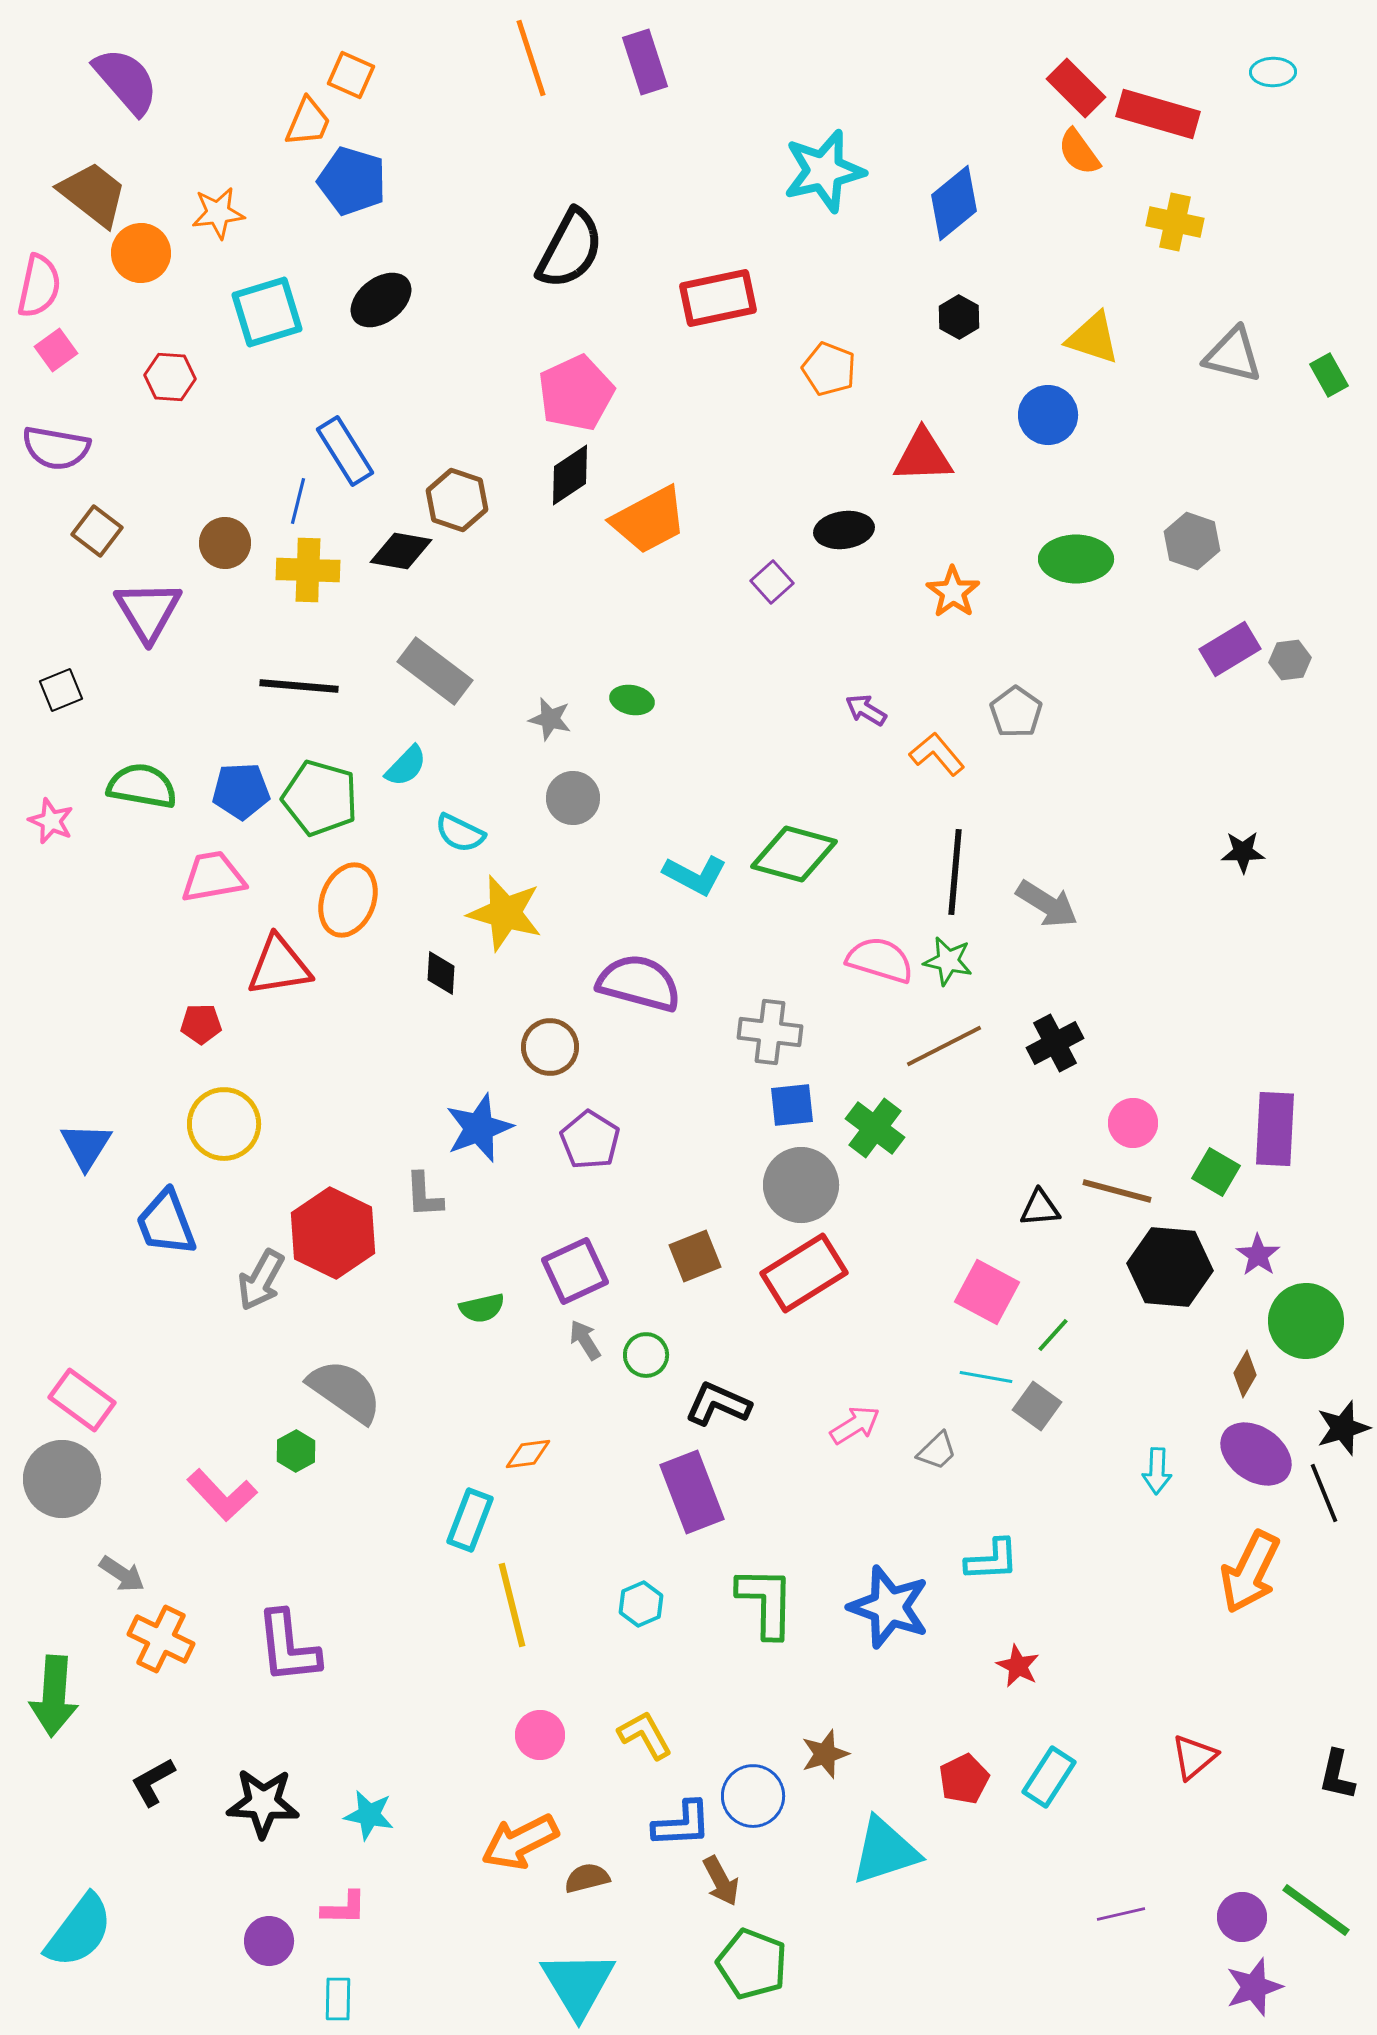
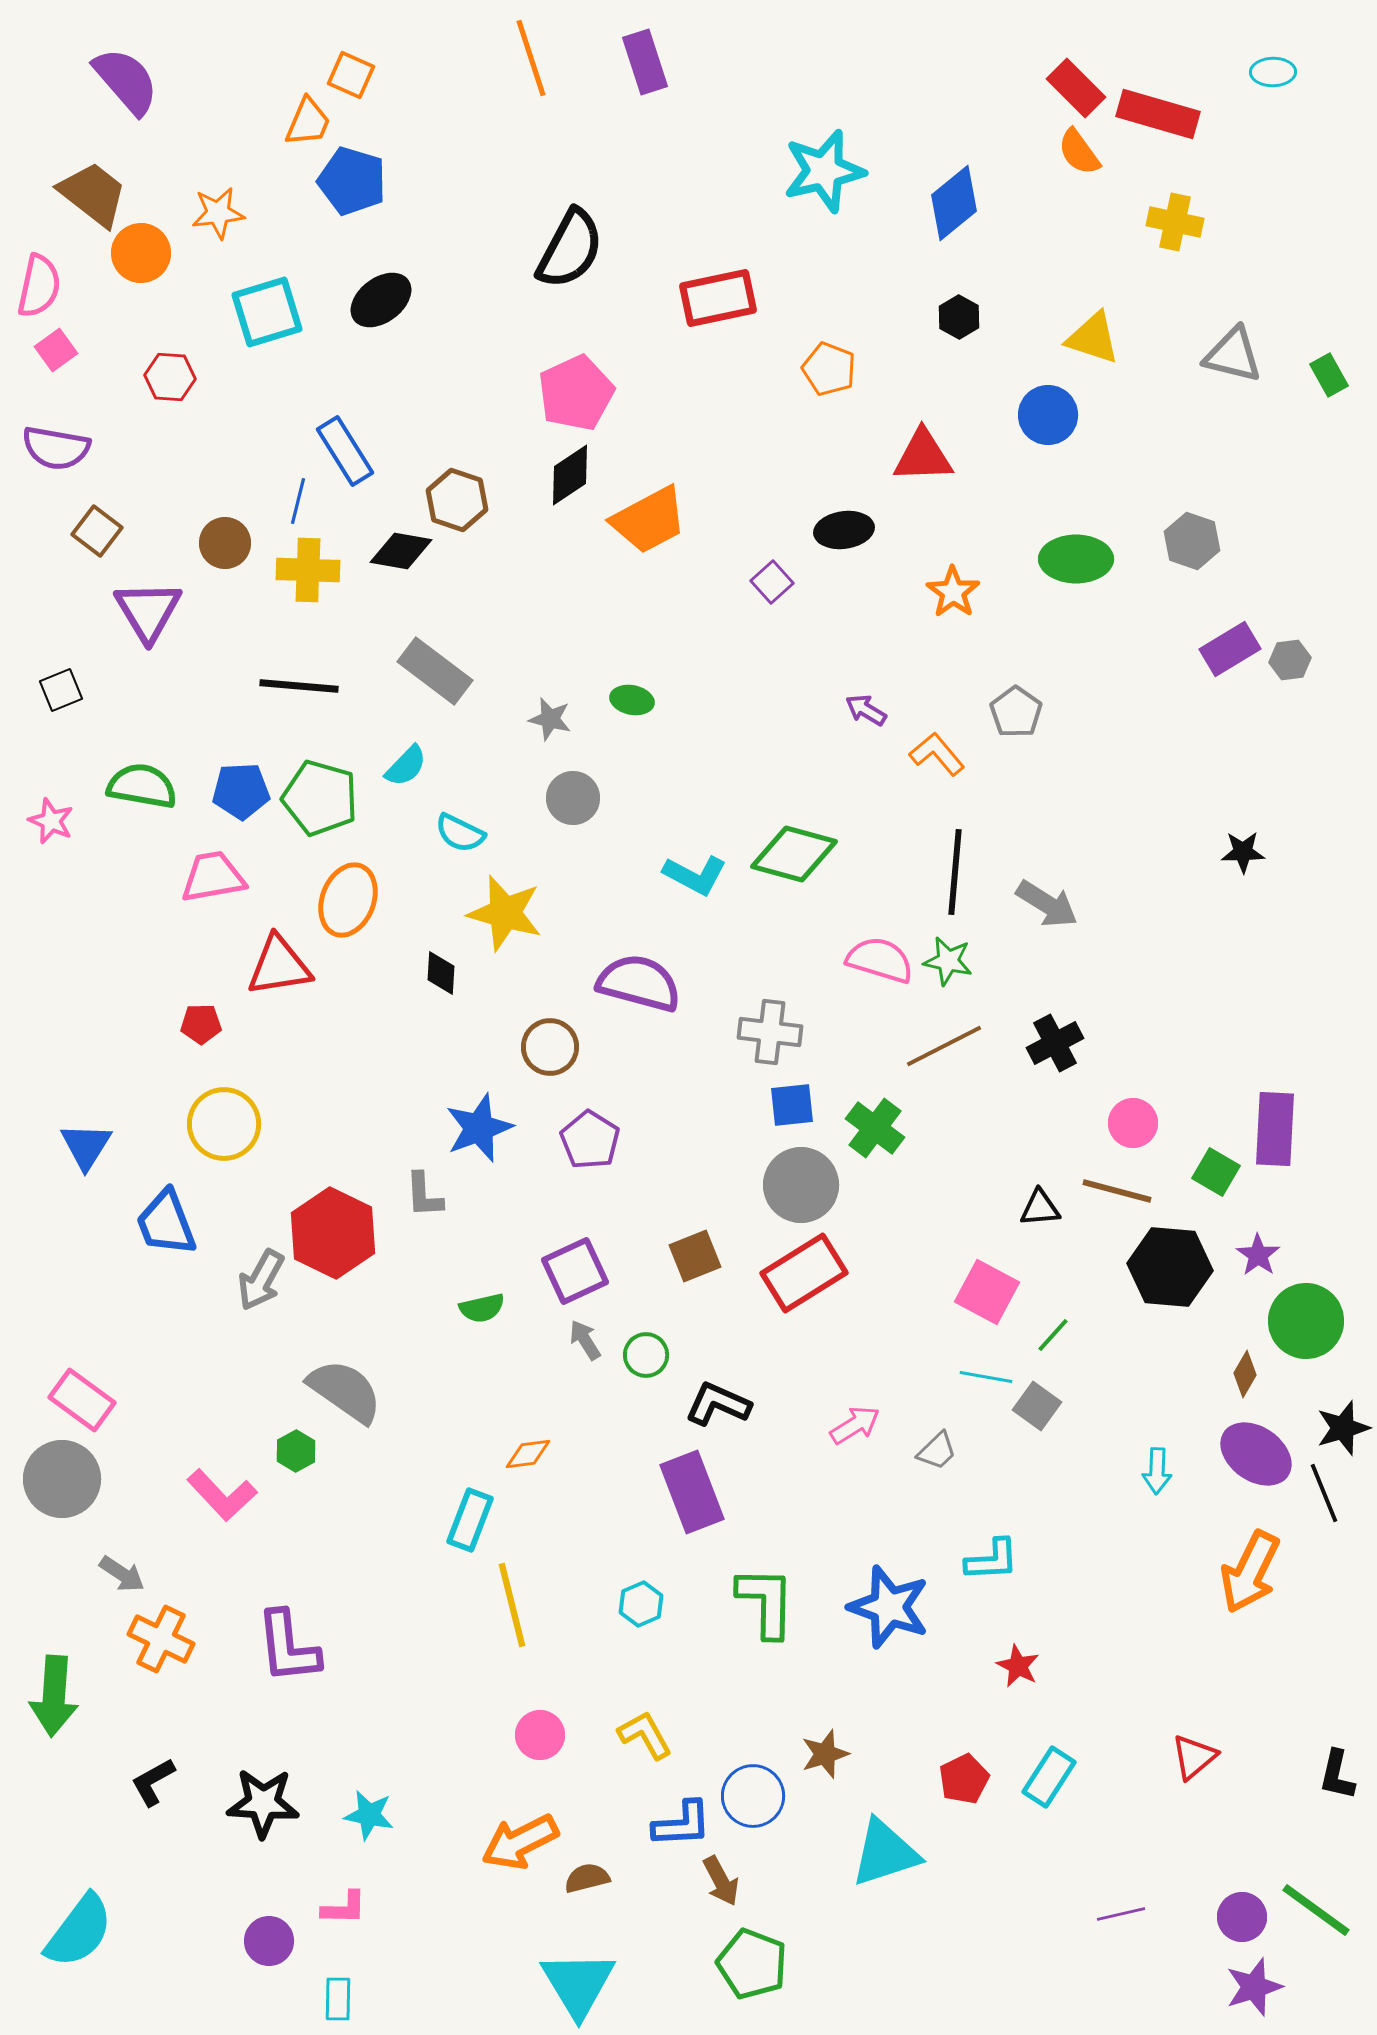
cyan triangle at (885, 1851): moved 2 px down
